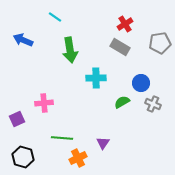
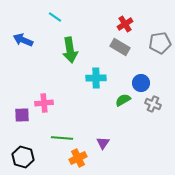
green semicircle: moved 1 px right, 2 px up
purple square: moved 5 px right, 4 px up; rotated 21 degrees clockwise
